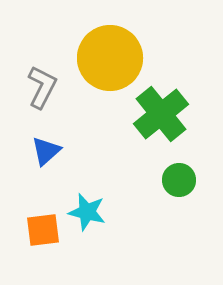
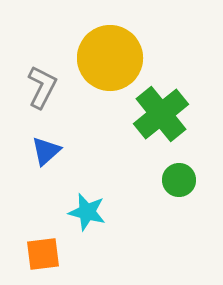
orange square: moved 24 px down
